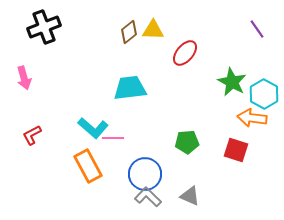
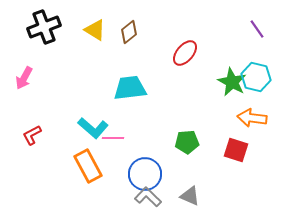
yellow triangle: moved 58 px left; rotated 30 degrees clockwise
pink arrow: rotated 45 degrees clockwise
cyan hexagon: moved 8 px left, 17 px up; rotated 16 degrees counterclockwise
